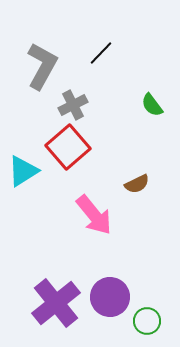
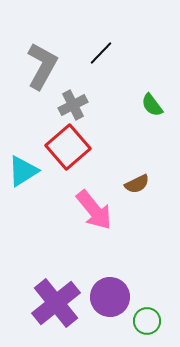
pink arrow: moved 5 px up
